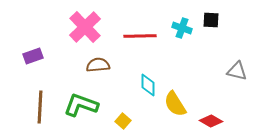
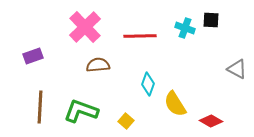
cyan cross: moved 3 px right
gray triangle: moved 2 px up; rotated 15 degrees clockwise
cyan diamond: moved 1 px up; rotated 20 degrees clockwise
green L-shape: moved 6 px down
yellow square: moved 3 px right
